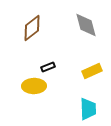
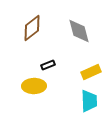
gray diamond: moved 7 px left, 6 px down
black rectangle: moved 2 px up
yellow rectangle: moved 1 px left, 1 px down
cyan trapezoid: moved 1 px right, 8 px up
